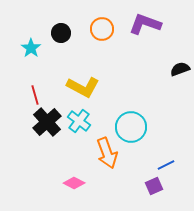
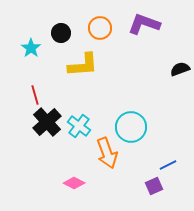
purple L-shape: moved 1 px left
orange circle: moved 2 px left, 1 px up
yellow L-shape: moved 22 px up; rotated 32 degrees counterclockwise
cyan cross: moved 5 px down
blue line: moved 2 px right
